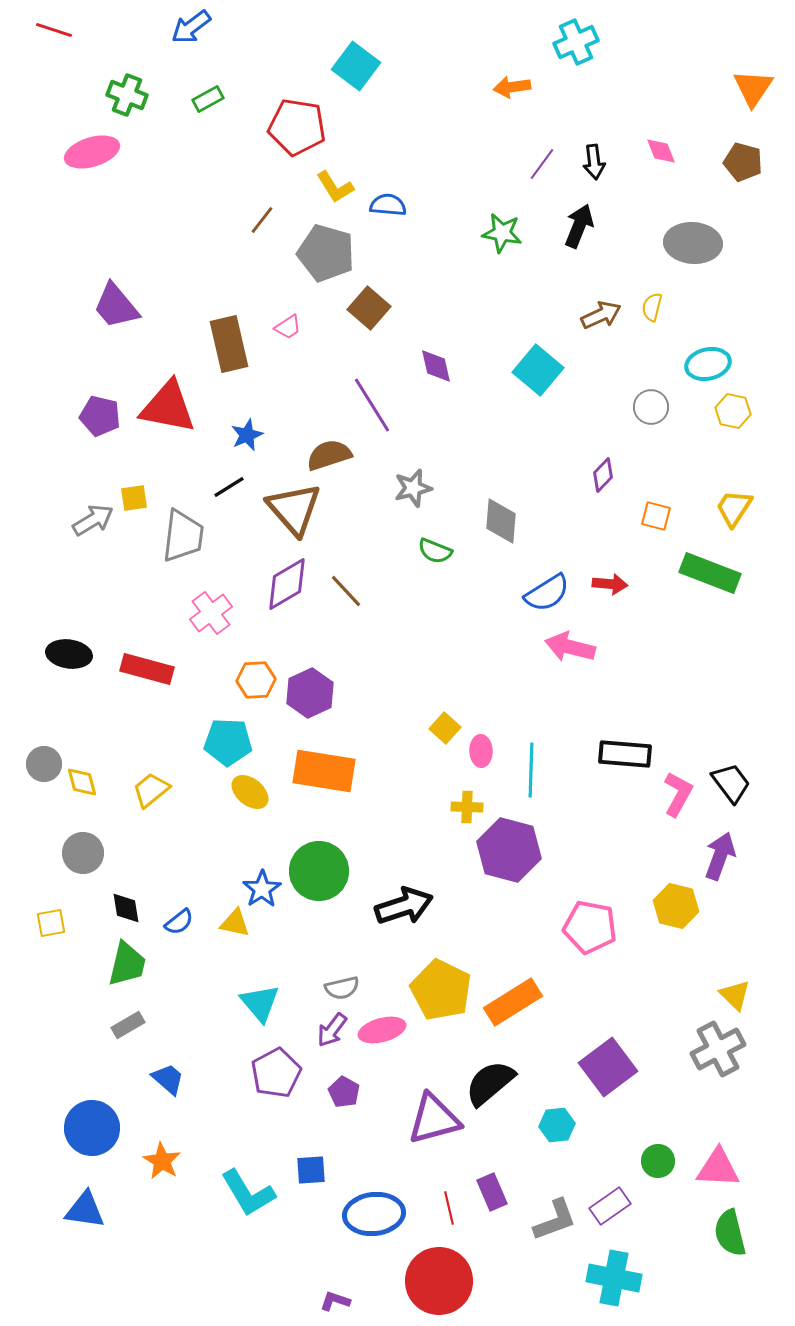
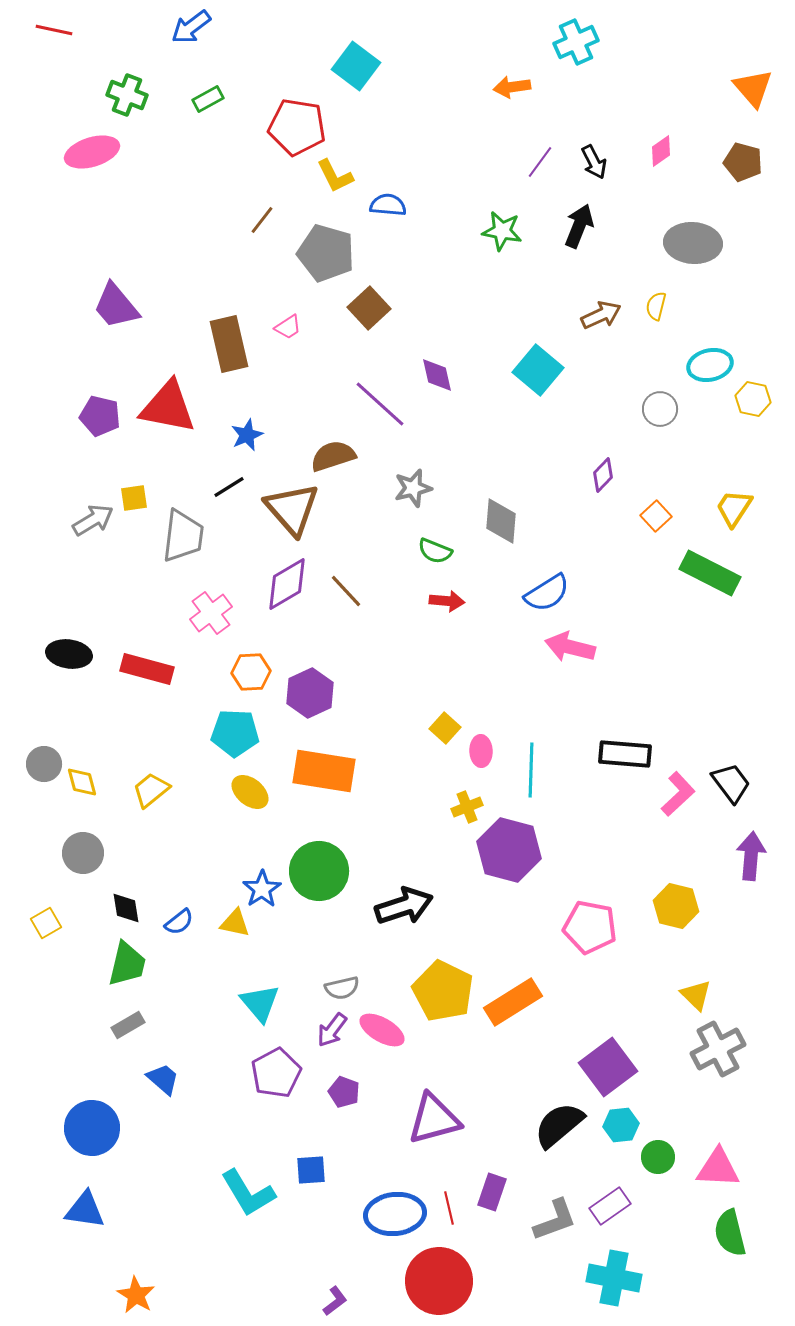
red line at (54, 30): rotated 6 degrees counterclockwise
orange triangle at (753, 88): rotated 15 degrees counterclockwise
pink diamond at (661, 151): rotated 76 degrees clockwise
black arrow at (594, 162): rotated 20 degrees counterclockwise
purple line at (542, 164): moved 2 px left, 2 px up
yellow L-shape at (335, 187): moved 11 px up; rotated 6 degrees clockwise
green star at (502, 233): moved 2 px up
yellow semicircle at (652, 307): moved 4 px right, 1 px up
brown square at (369, 308): rotated 6 degrees clockwise
cyan ellipse at (708, 364): moved 2 px right, 1 px down
purple diamond at (436, 366): moved 1 px right, 9 px down
purple line at (372, 405): moved 8 px right, 1 px up; rotated 16 degrees counterclockwise
gray circle at (651, 407): moved 9 px right, 2 px down
yellow hexagon at (733, 411): moved 20 px right, 12 px up
brown semicircle at (329, 455): moved 4 px right, 1 px down
brown triangle at (294, 509): moved 2 px left
orange square at (656, 516): rotated 32 degrees clockwise
green rectangle at (710, 573): rotated 6 degrees clockwise
red arrow at (610, 584): moved 163 px left, 17 px down
orange hexagon at (256, 680): moved 5 px left, 8 px up
cyan pentagon at (228, 742): moved 7 px right, 9 px up
pink L-shape at (678, 794): rotated 18 degrees clockwise
yellow cross at (467, 807): rotated 24 degrees counterclockwise
purple arrow at (720, 856): moved 31 px right; rotated 15 degrees counterclockwise
yellow square at (51, 923): moved 5 px left; rotated 20 degrees counterclockwise
yellow pentagon at (441, 990): moved 2 px right, 1 px down
yellow triangle at (735, 995): moved 39 px left
pink ellipse at (382, 1030): rotated 45 degrees clockwise
blue trapezoid at (168, 1079): moved 5 px left
black semicircle at (490, 1083): moved 69 px right, 42 px down
purple pentagon at (344, 1092): rotated 8 degrees counterclockwise
cyan hexagon at (557, 1125): moved 64 px right
orange star at (162, 1161): moved 26 px left, 134 px down
green circle at (658, 1161): moved 4 px up
purple rectangle at (492, 1192): rotated 42 degrees clockwise
blue ellipse at (374, 1214): moved 21 px right
purple L-shape at (335, 1301): rotated 124 degrees clockwise
